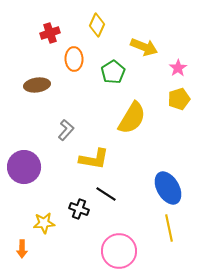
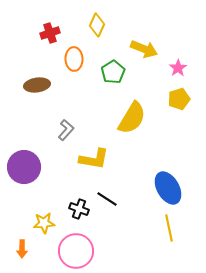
yellow arrow: moved 2 px down
black line: moved 1 px right, 5 px down
pink circle: moved 43 px left
